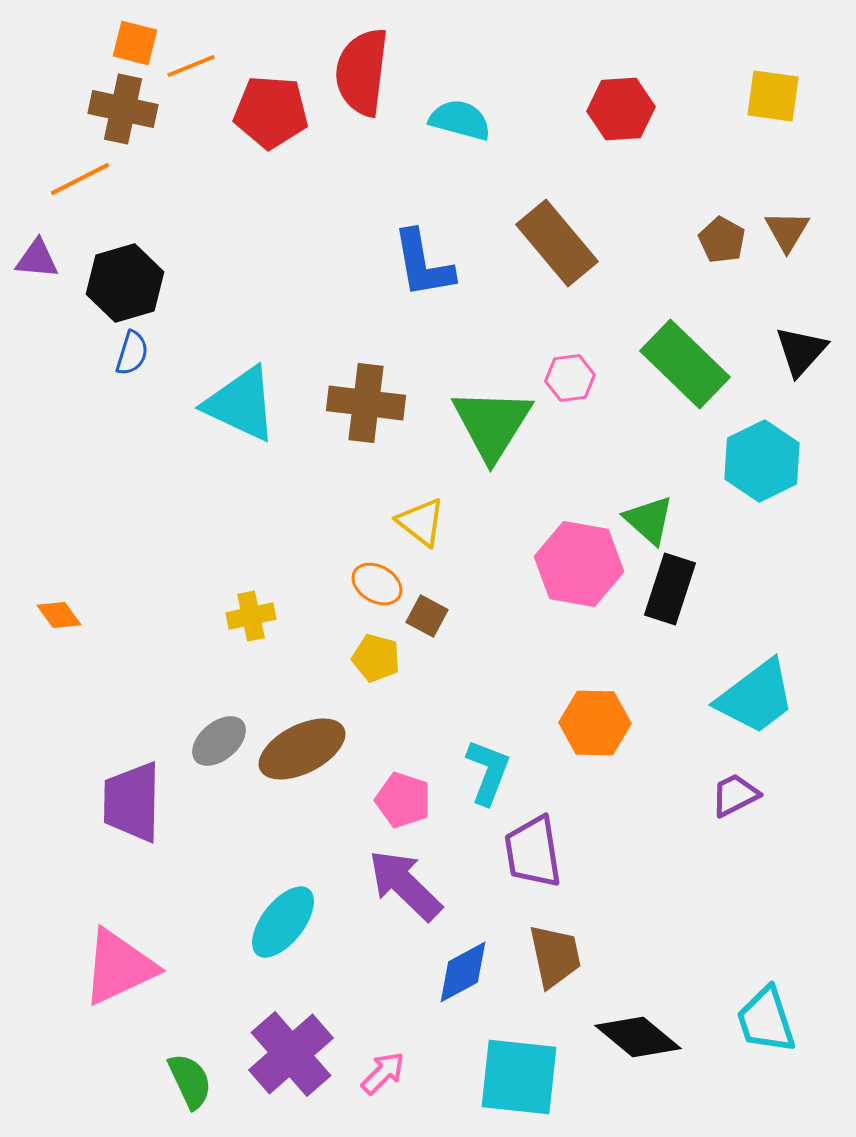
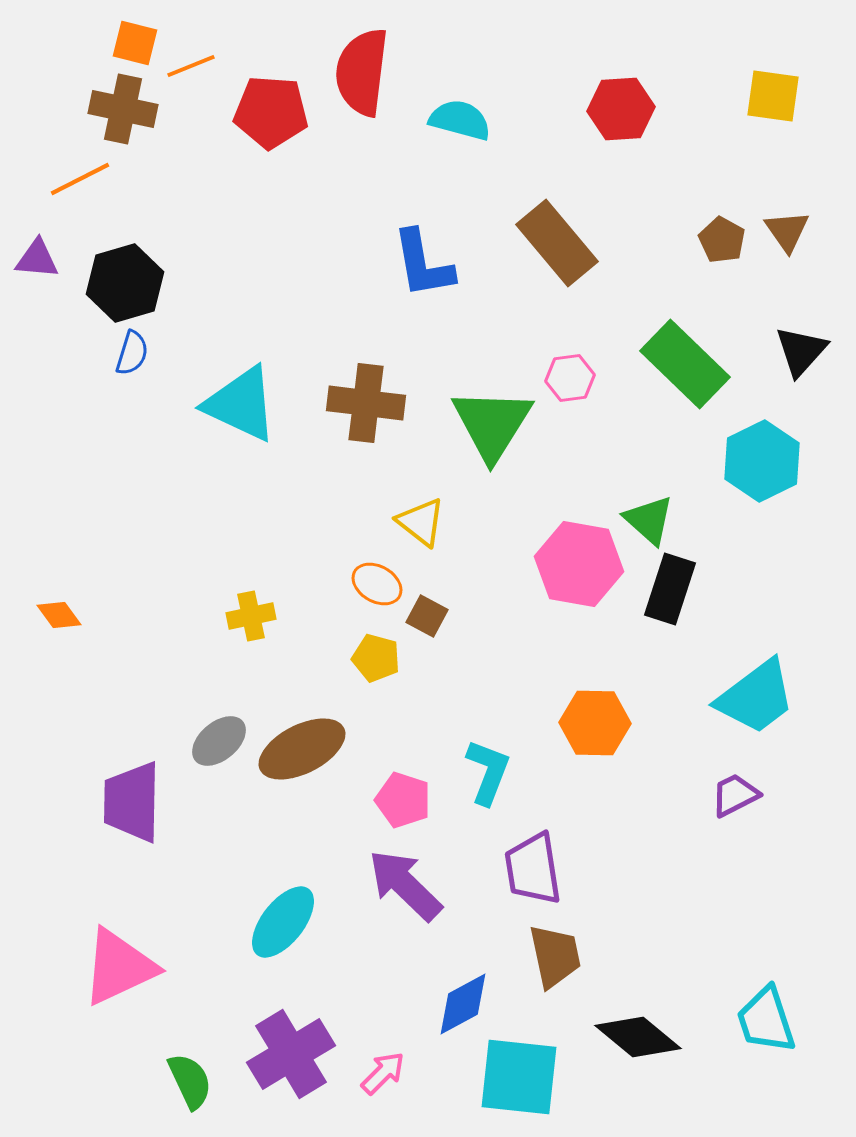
brown triangle at (787, 231): rotated 6 degrees counterclockwise
purple trapezoid at (533, 852): moved 17 px down
blue diamond at (463, 972): moved 32 px down
purple cross at (291, 1054): rotated 10 degrees clockwise
